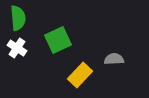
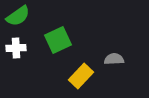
green semicircle: moved 2 px up; rotated 60 degrees clockwise
white cross: moved 1 px left; rotated 36 degrees counterclockwise
yellow rectangle: moved 1 px right, 1 px down
